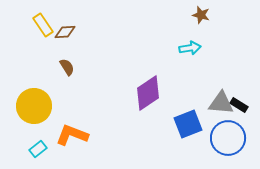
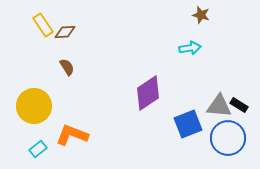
gray triangle: moved 2 px left, 3 px down
